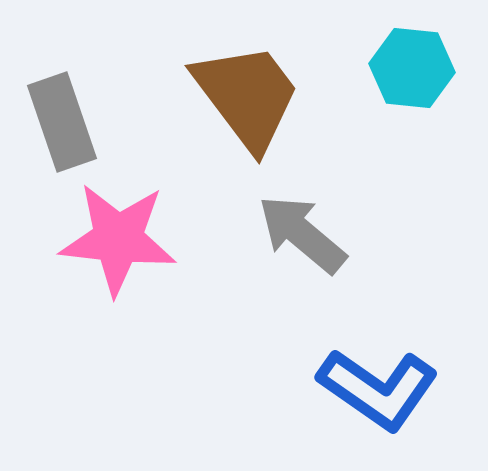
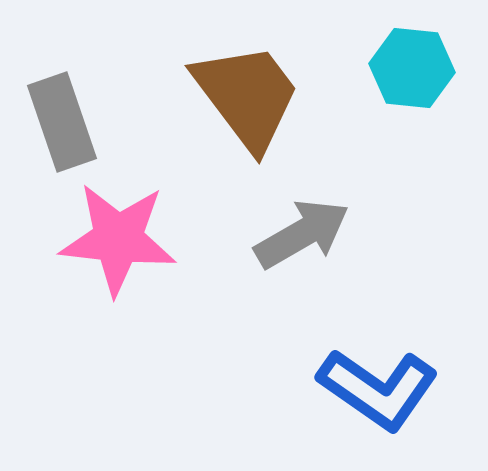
gray arrow: rotated 110 degrees clockwise
